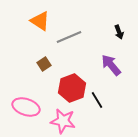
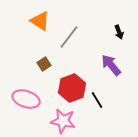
gray line: rotated 30 degrees counterclockwise
pink ellipse: moved 8 px up
